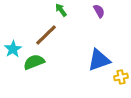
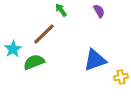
brown line: moved 2 px left, 1 px up
blue triangle: moved 4 px left
